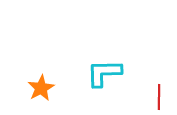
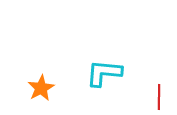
cyan L-shape: rotated 6 degrees clockwise
